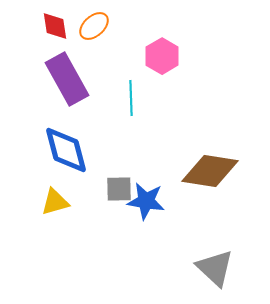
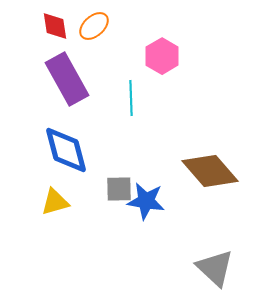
brown diamond: rotated 40 degrees clockwise
